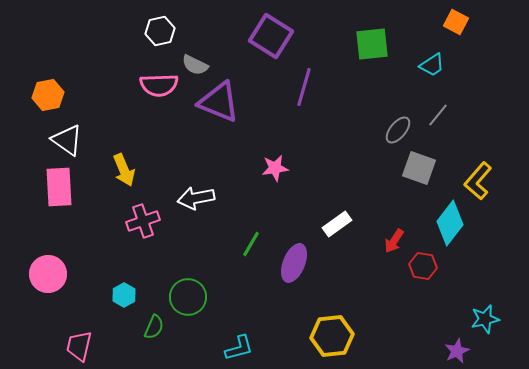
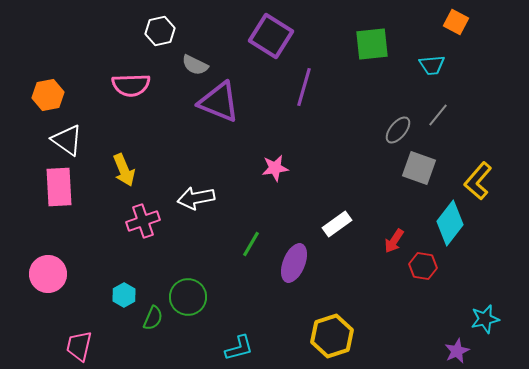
cyan trapezoid: rotated 28 degrees clockwise
pink semicircle: moved 28 px left
green semicircle: moved 1 px left, 9 px up
yellow hexagon: rotated 12 degrees counterclockwise
